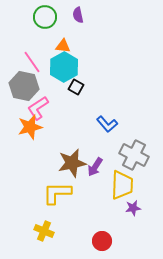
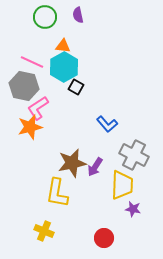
pink line: rotated 30 degrees counterclockwise
yellow L-shape: rotated 80 degrees counterclockwise
purple star: moved 1 px down; rotated 21 degrees clockwise
red circle: moved 2 px right, 3 px up
